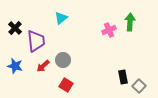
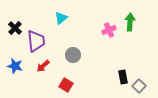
gray circle: moved 10 px right, 5 px up
